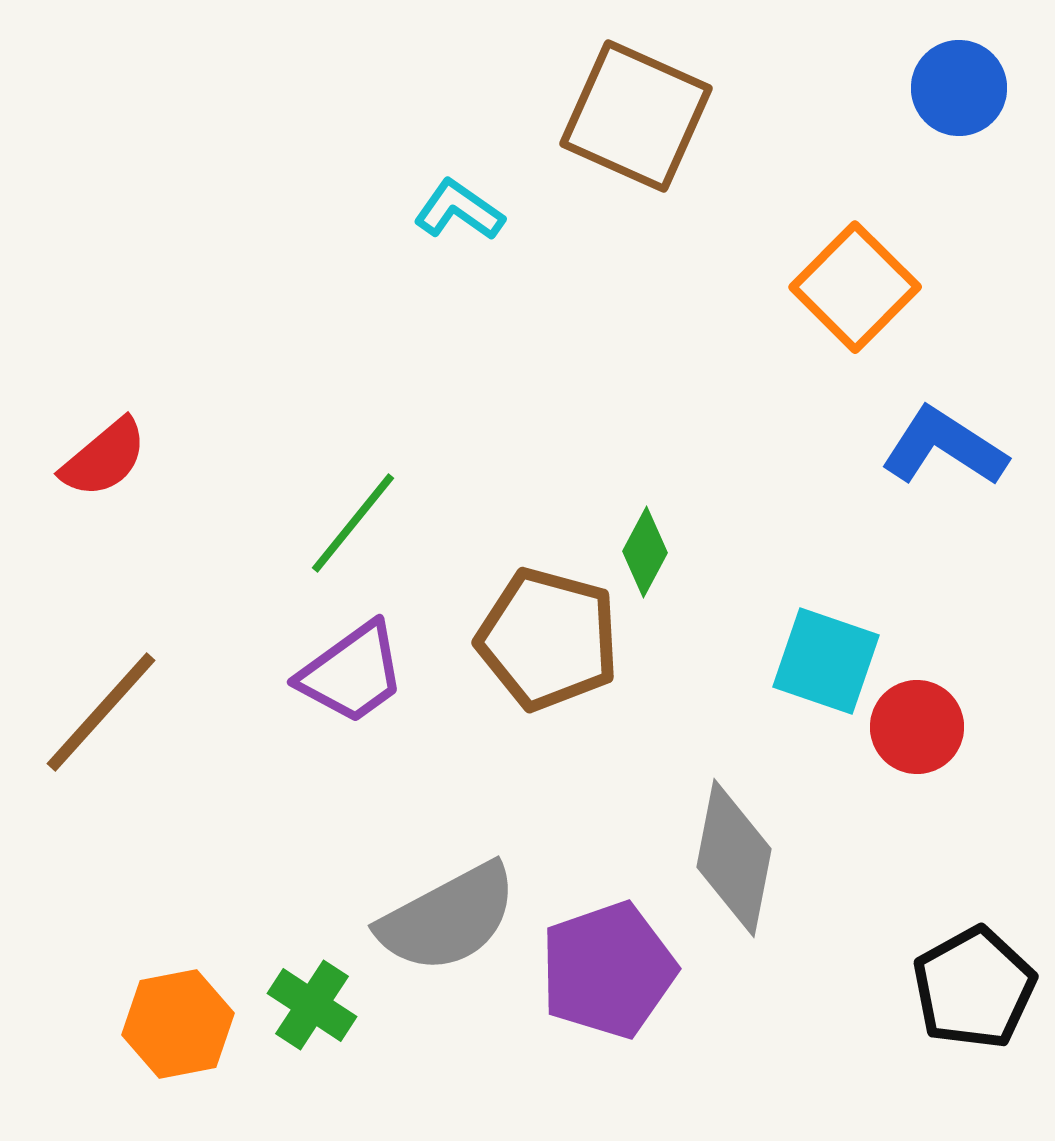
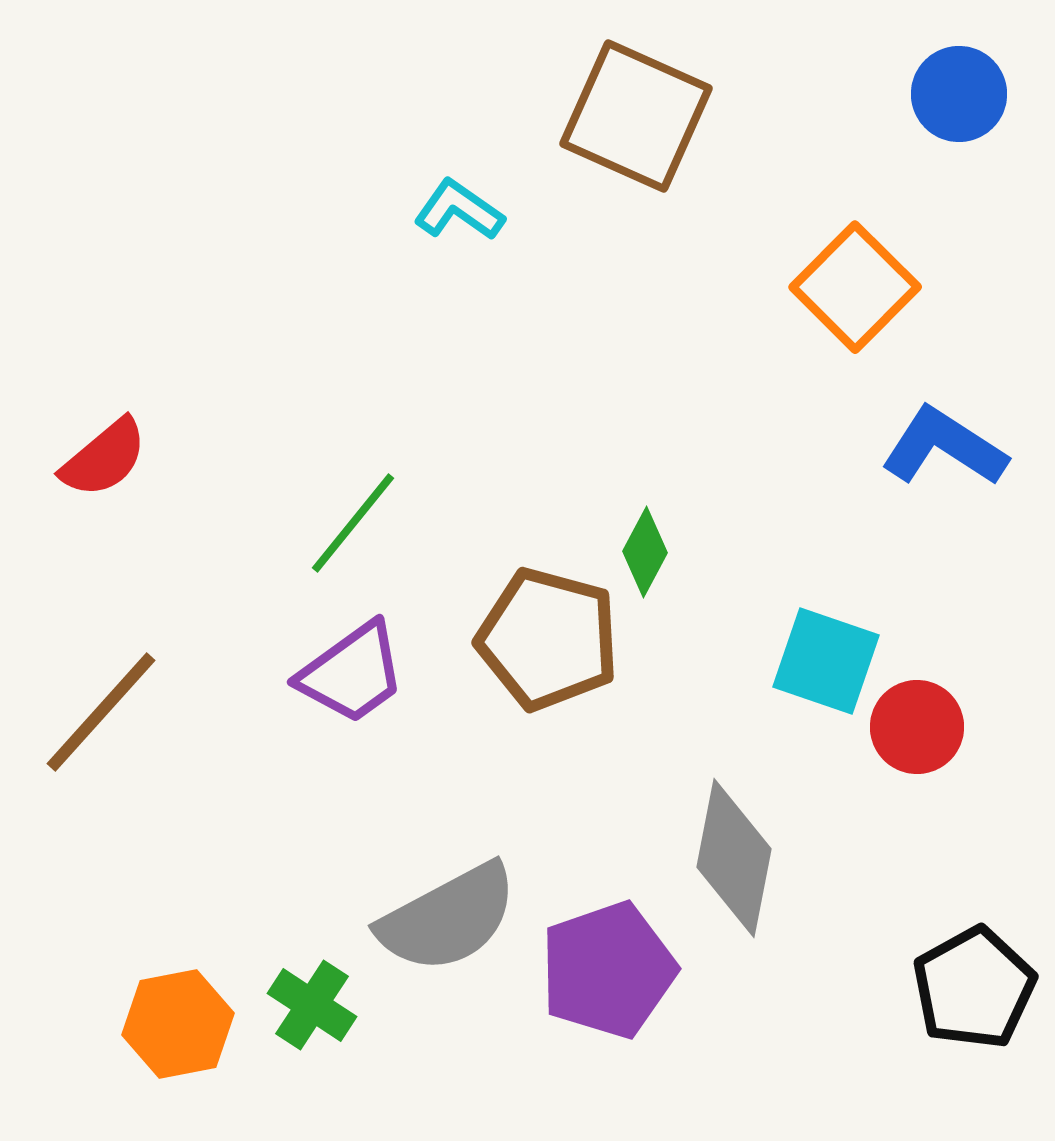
blue circle: moved 6 px down
